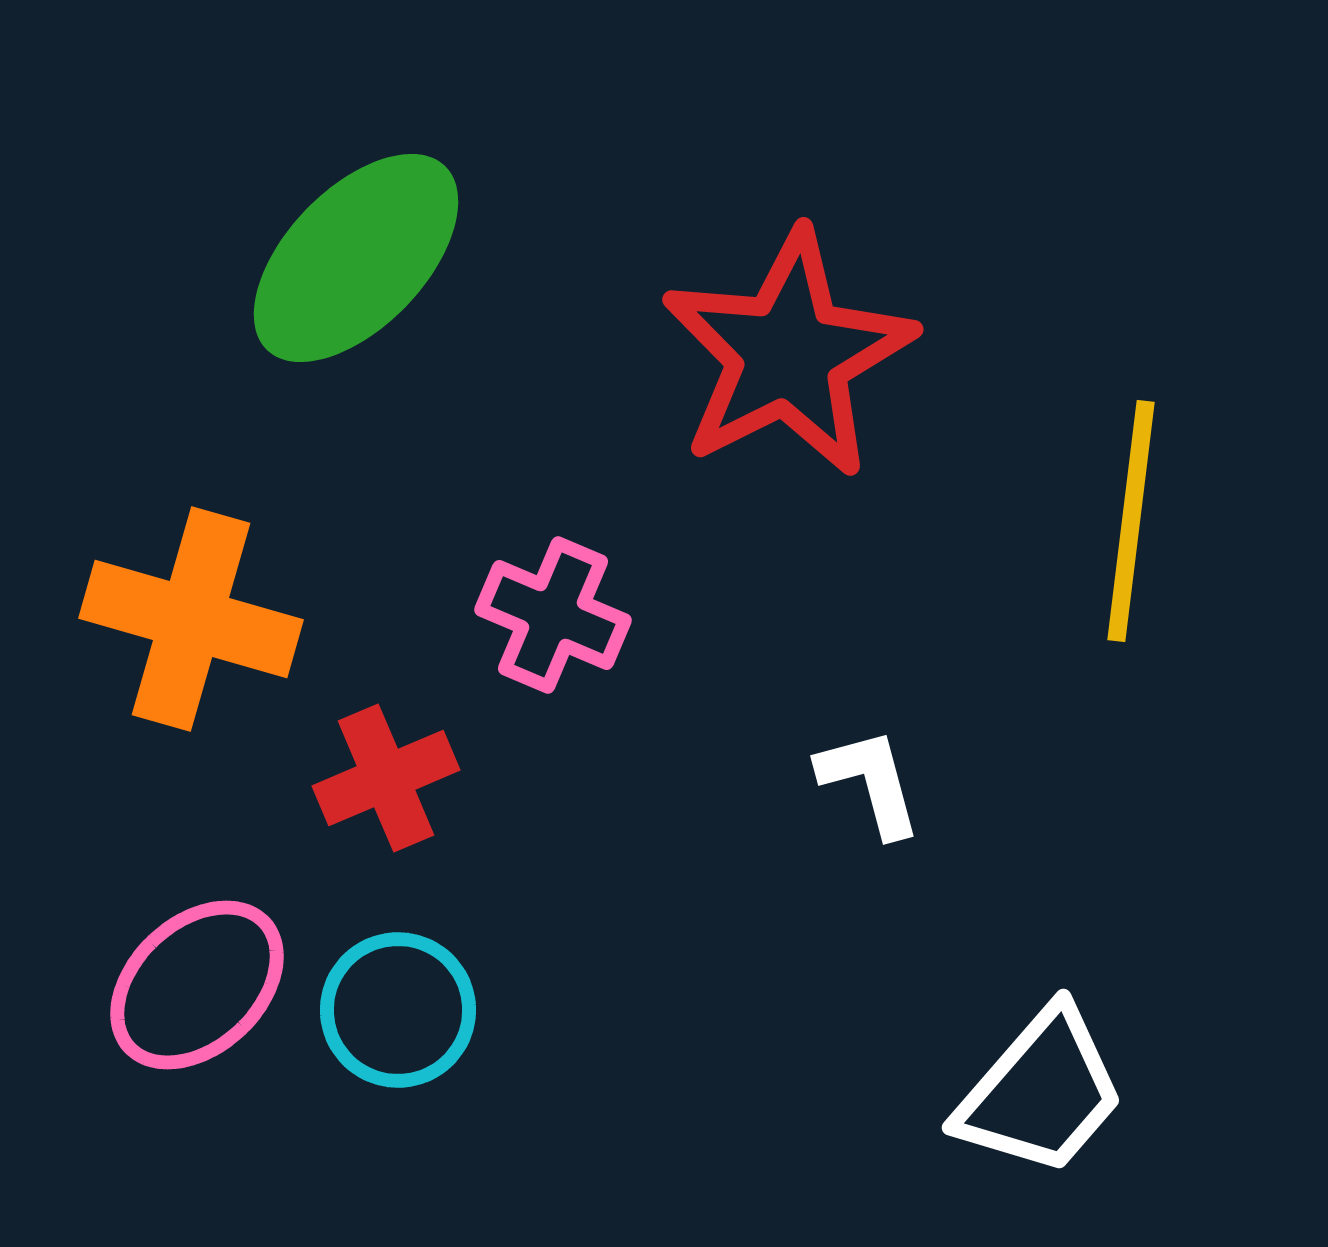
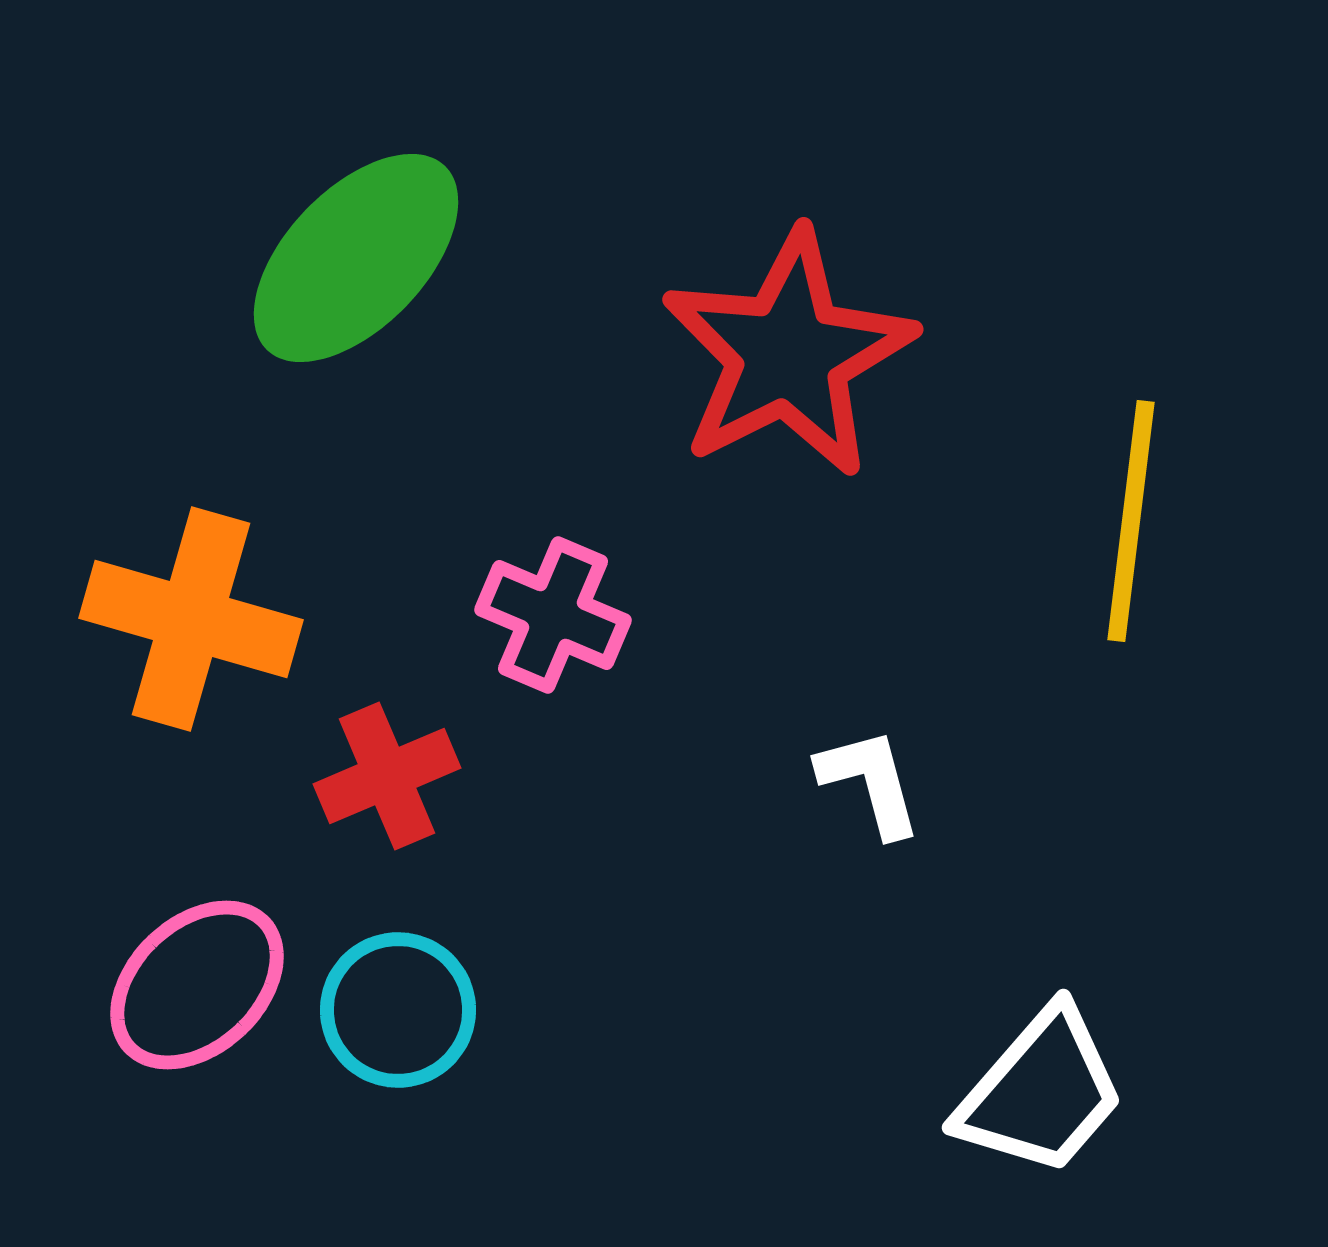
red cross: moved 1 px right, 2 px up
